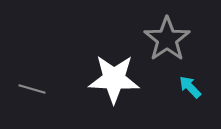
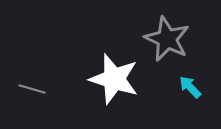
gray star: rotated 12 degrees counterclockwise
white star: rotated 15 degrees clockwise
